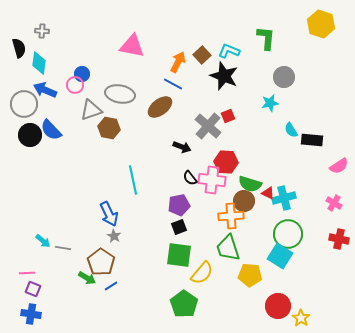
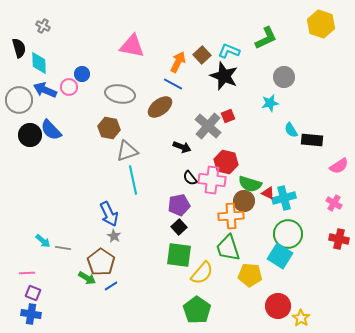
gray cross at (42, 31): moved 1 px right, 5 px up; rotated 24 degrees clockwise
green L-shape at (266, 38): rotated 60 degrees clockwise
cyan diamond at (39, 63): rotated 10 degrees counterclockwise
pink circle at (75, 85): moved 6 px left, 2 px down
gray circle at (24, 104): moved 5 px left, 4 px up
gray triangle at (91, 110): moved 36 px right, 41 px down
red hexagon at (226, 162): rotated 10 degrees clockwise
black square at (179, 227): rotated 21 degrees counterclockwise
purple square at (33, 289): moved 4 px down
green pentagon at (184, 304): moved 13 px right, 6 px down
